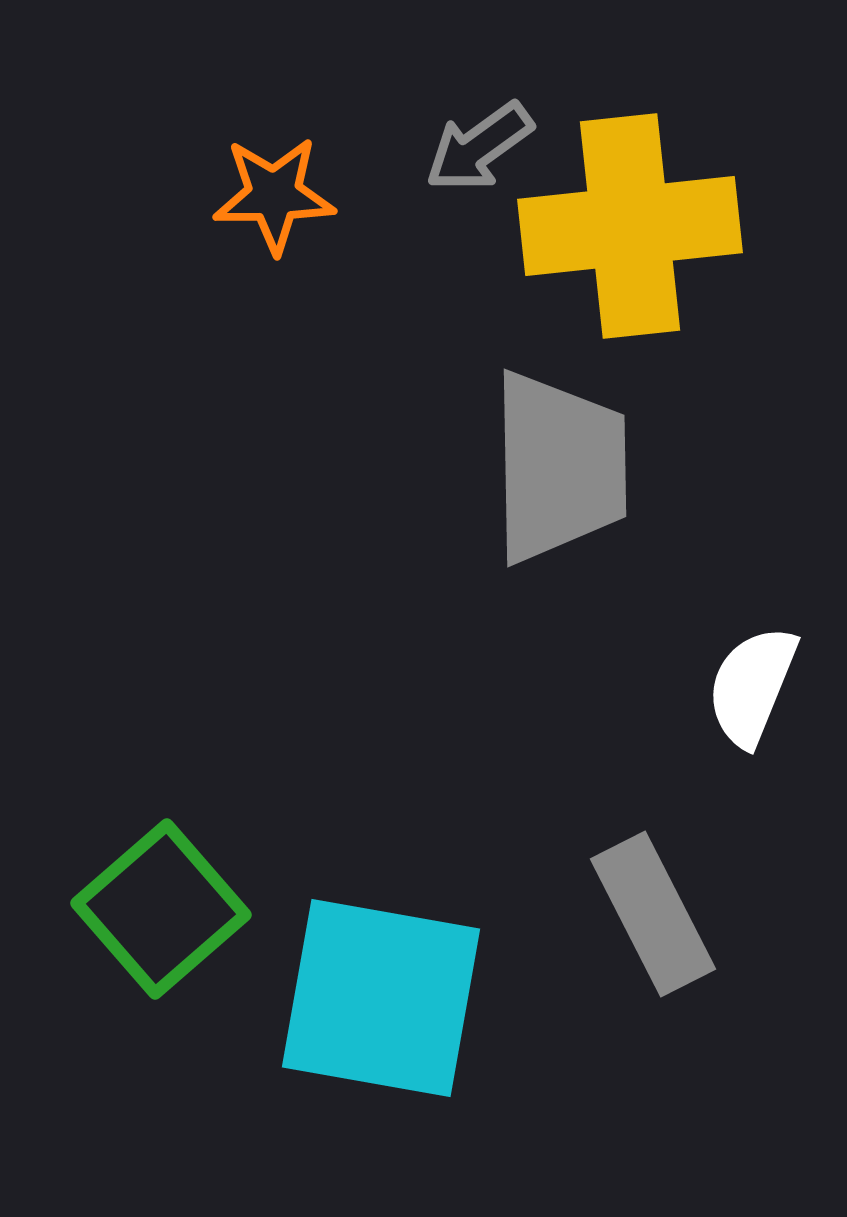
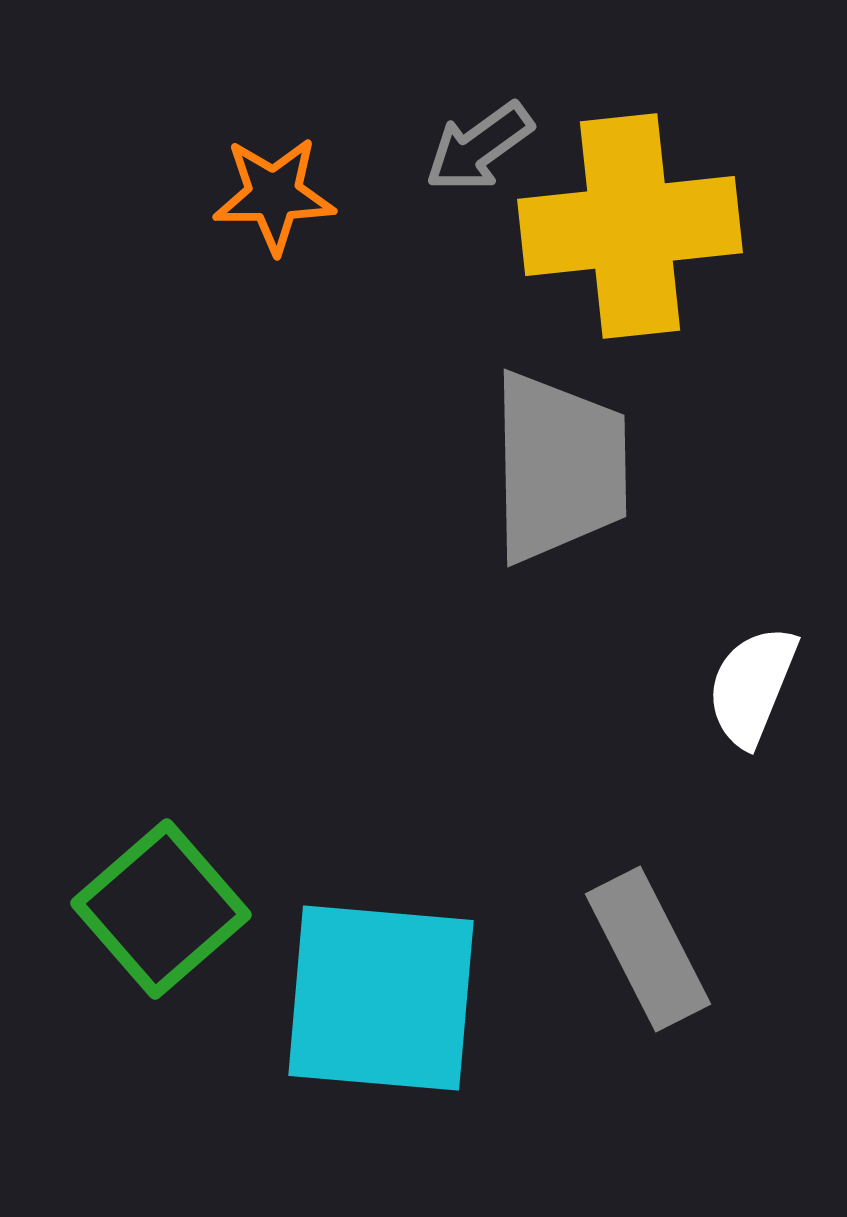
gray rectangle: moved 5 px left, 35 px down
cyan square: rotated 5 degrees counterclockwise
